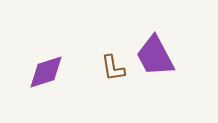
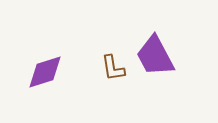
purple diamond: moved 1 px left
